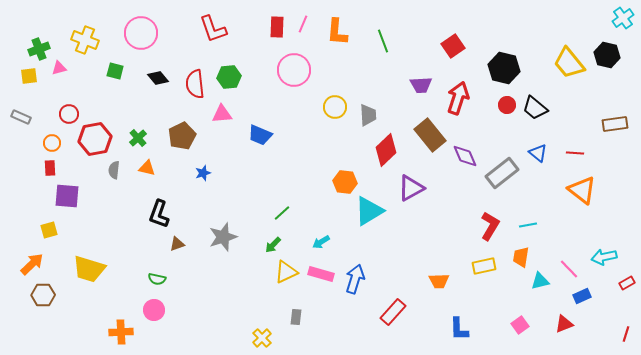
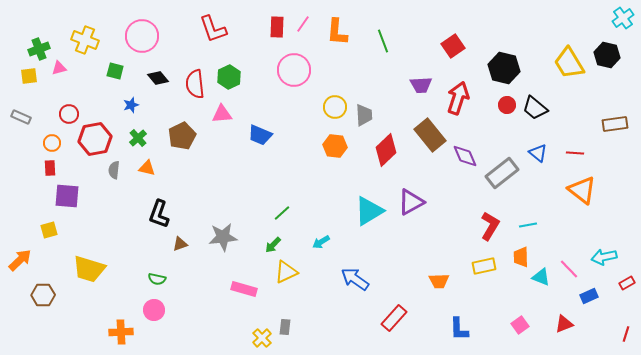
pink line at (303, 24): rotated 12 degrees clockwise
pink circle at (141, 33): moved 1 px right, 3 px down
yellow trapezoid at (569, 63): rotated 8 degrees clockwise
green hexagon at (229, 77): rotated 20 degrees counterclockwise
gray trapezoid at (368, 115): moved 4 px left
blue star at (203, 173): moved 72 px left, 68 px up
orange hexagon at (345, 182): moved 10 px left, 36 px up
purple triangle at (411, 188): moved 14 px down
gray star at (223, 237): rotated 12 degrees clockwise
brown triangle at (177, 244): moved 3 px right
orange trapezoid at (521, 257): rotated 10 degrees counterclockwise
orange arrow at (32, 264): moved 12 px left, 4 px up
pink rectangle at (321, 274): moved 77 px left, 15 px down
blue arrow at (355, 279): rotated 72 degrees counterclockwise
cyan triangle at (540, 281): moved 1 px right, 4 px up; rotated 36 degrees clockwise
blue rectangle at (582, 296): moved 7 px right
red rectangle at (393, 312): moved 1 px right, 6 px down
gray rectangle at (296, 317): moved 11 px left, 10 px down
